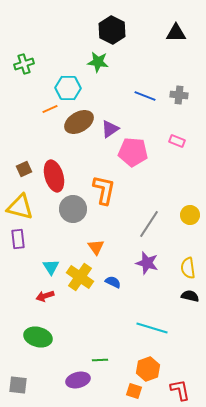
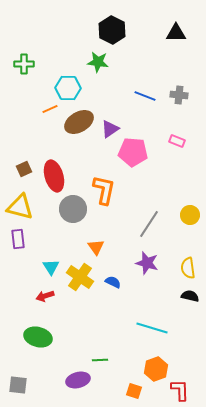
green cross: rotated 18 degrees clockwise
orange hexagon: moved 8 px right
red L-shape: rotated 10 degrees clockwise
